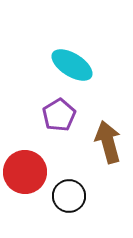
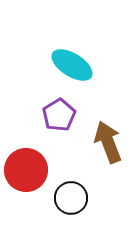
brown arrow: rotated 6 degrees counterclockwise
red circle: moved 1 px right, 2 px up
black circle: moved 2 px right, 2 px down
